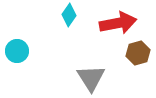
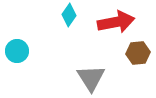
red arrow: moved 2 px left, 1 px up
brown hexagon: rotated 10 degrees clockwise
